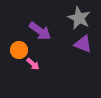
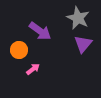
gray star: moved 1 px left
purple triangle: rotated 48 degrees clockwise
pink arrow: moved 5 px down; rotated 80 degrees counterclockwise
